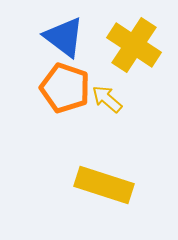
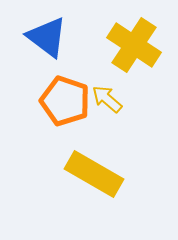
blue triangle: moved 17 px left
orange pentagon: moved 13 px down
yellow rectangle: moved 10 px left, 11 px up; rotated 12 degrees clockwise
